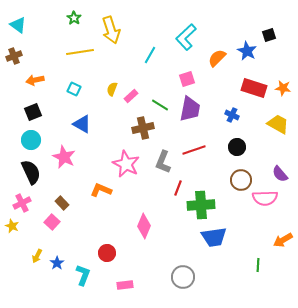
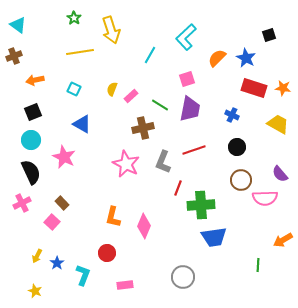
blue star at (247, 51): moved 1 px left, 7 px down
orange L-shape at (101, 190): moved 12 px right, 27 px down; rotated 100 degrees counterclockwise
yellow star at (12, 226): moved 23 px right, 65 px down
